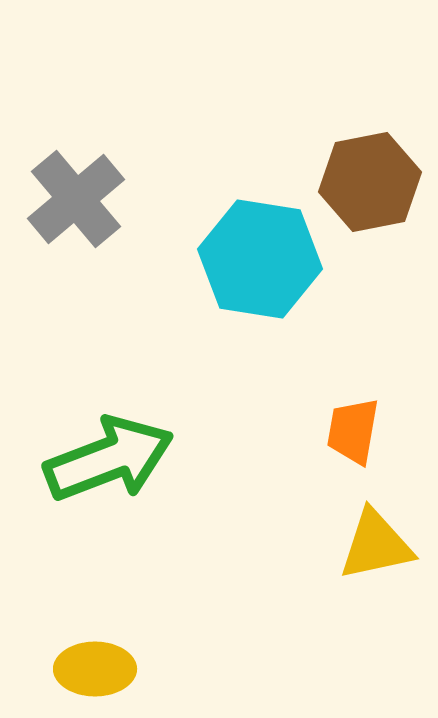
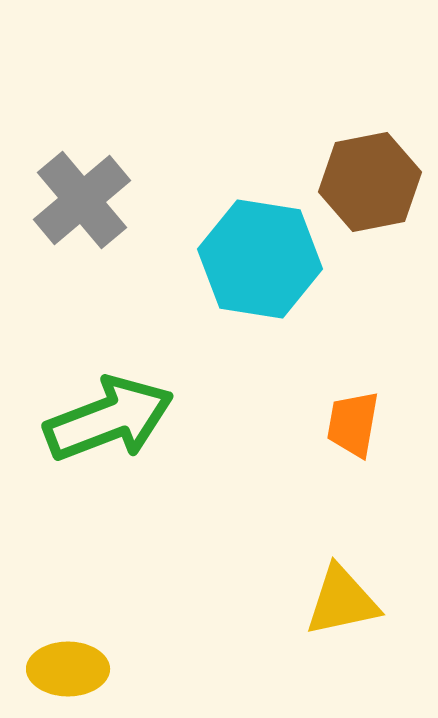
gray cross: moved 6 px right, 1 px down
orange trapezoid: moved 7 px up
green arrow: moved 40 px up
yellow triangle: moved 34 px left, 56 px down
yellow ellipse: moved 27 px left
